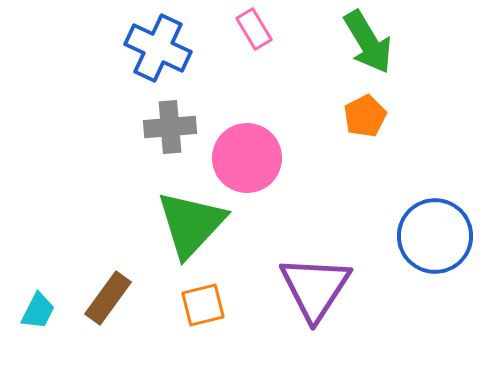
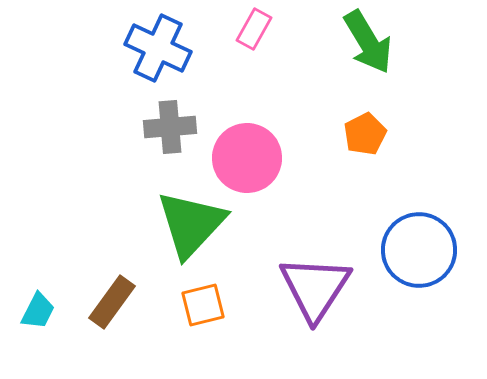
pink rectangle: rotated 60 degrees clockwise
orange pentagon: moved 18 px down
blue circle: moved 16 px left, 14 px down
brown rectangle: moved 4 px right, 4 px down
